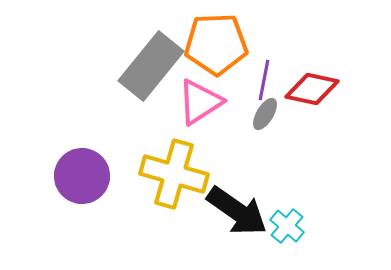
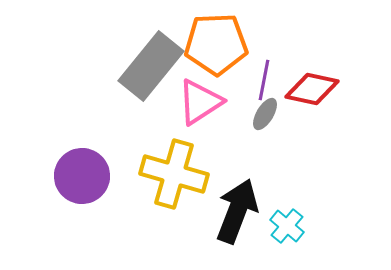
black arrow: rotated 104 degrees counterclockwise
